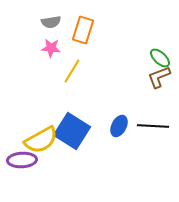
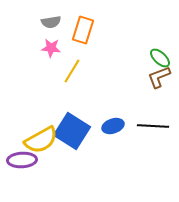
blue ellipse: moved 6 px left; rotated 45 degrees clockwise
